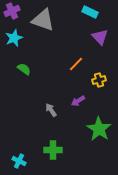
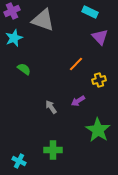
gray arrow: moved 3 px up
green star: moved 1 px left, 1 px down
